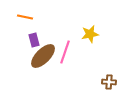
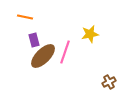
brown cross: rotated 32 degrees counterclockwise
